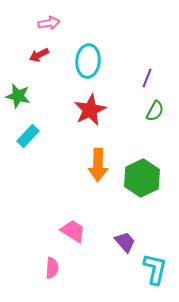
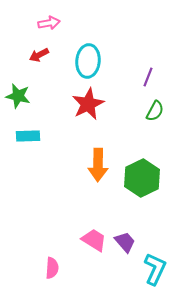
purple line: moved 1 px right, 1 px up
red star: moved 2 px left, 6 px up
cyan rectangle: rotated 45 degrees clockwise
pink trapezoid: moved 21 px right, 9 px down
cyan L-shape: rotated 12 degrees clockwise
